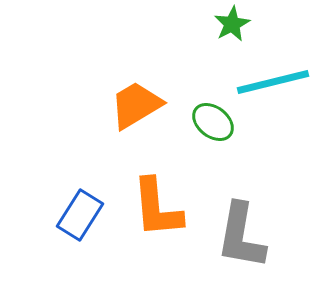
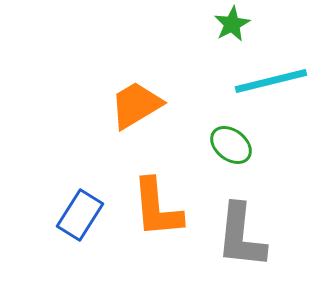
cyan line: moved 2 px left, 1 px up
green ellipse: moved 18 px right, 23 px down
gray L-shape: rotated 4 degrees counterclockwise
